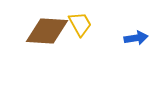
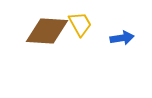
blue arrow: moved 14 px left
